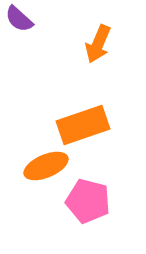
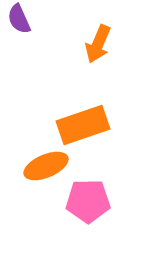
purple semicircle: rotated 24 degrees clockwise
pink pentagon: rotated 15 degrees counterclockwise
